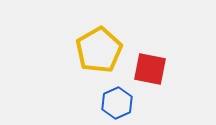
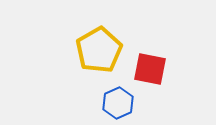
blue hexagon: moved 1 px right
